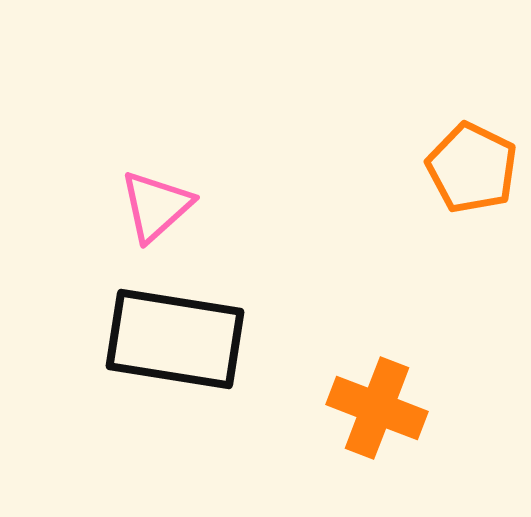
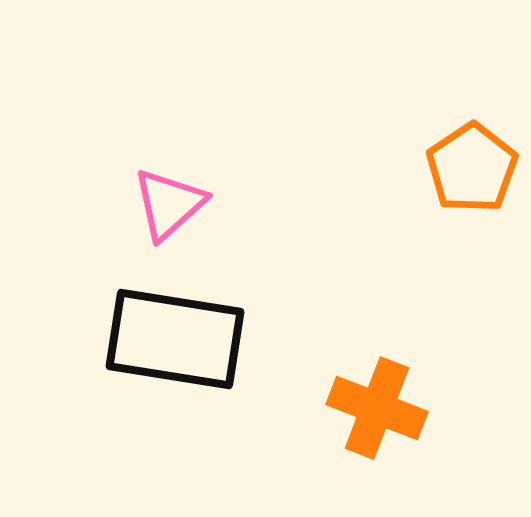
orange pentagon: rotated 12 degrees clockwise
pink triangle: moved 13 px right, 2 px up
